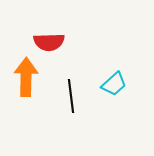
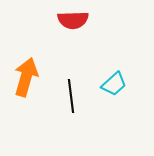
red semicircle: moved 24 px right, 22 px up
orange arrow: rotated 15 degrees clockwise
